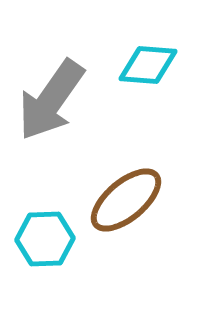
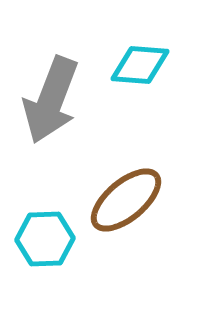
cyan diamond: moved 8 px left
gray arrow: rotated 14 degrees counterclockwise
